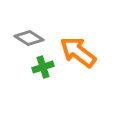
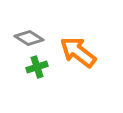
green cross: moved 6 px left
